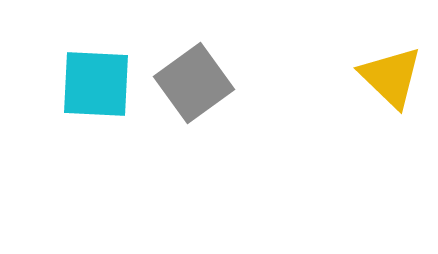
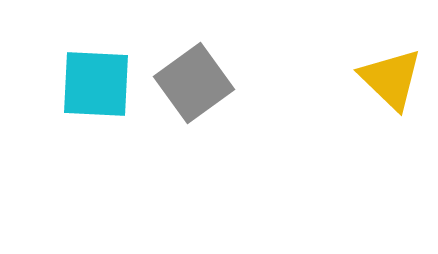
yellow triangle: moved 2 px down
